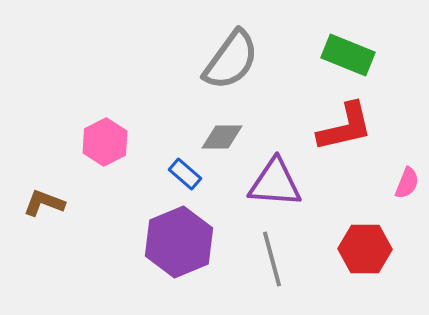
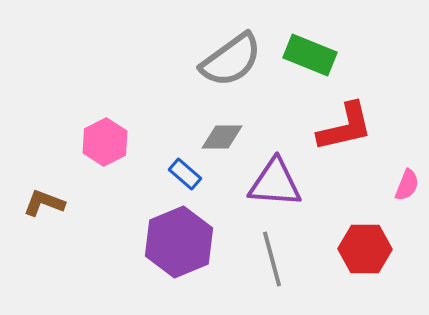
green rectangle: moved 38 px left
gray semicircle: rotated 18 degrees clockwise
pink semicircle: moved 2 px down
